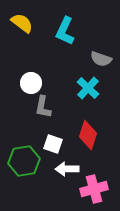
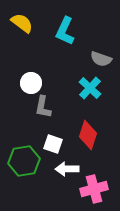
cyan cross: moved 2 px right
